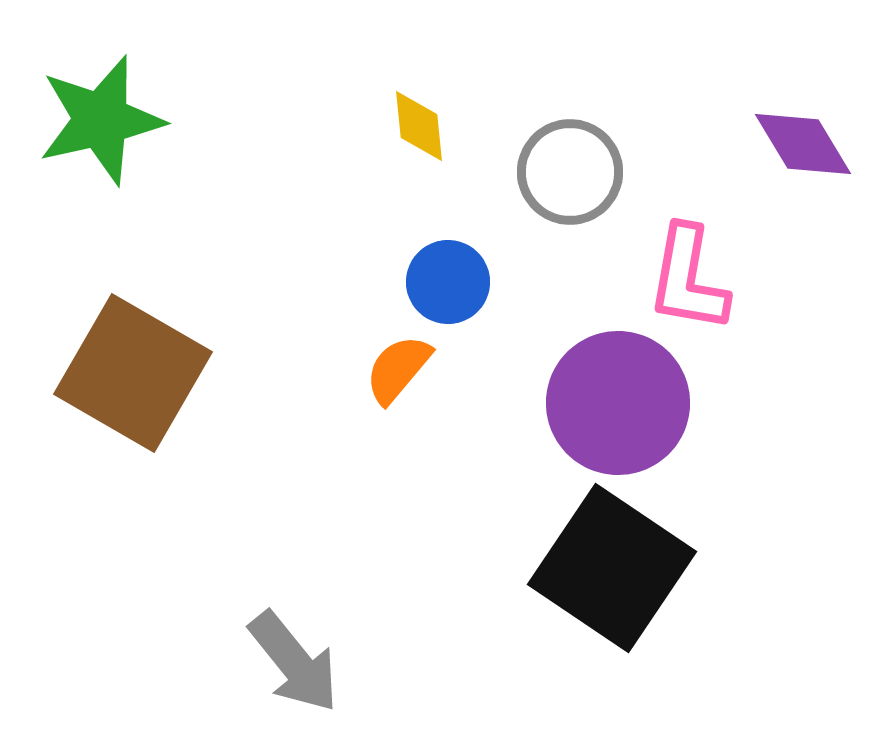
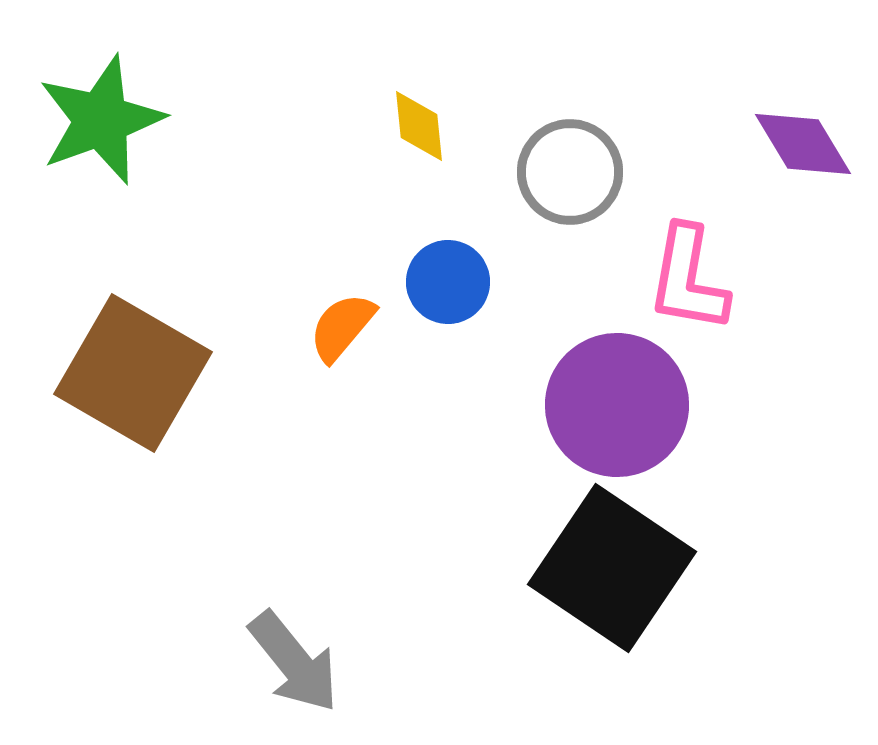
green star: rotated 7 degrees counterclockwise
orange semicircle: moved 56 px left, 42 px up
purple circle: moved 1 px left, 2 px down
